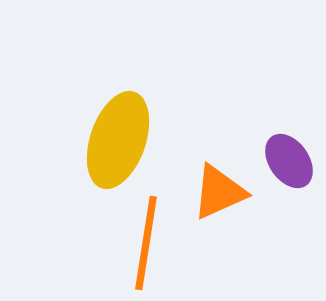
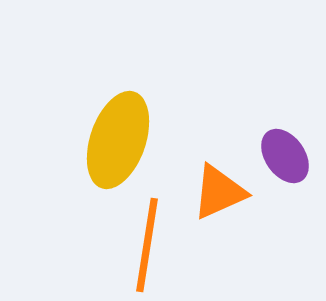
purple ellipse: moved 4 px left, 5 px up
orange line: moved 1 px right, 2 px down
